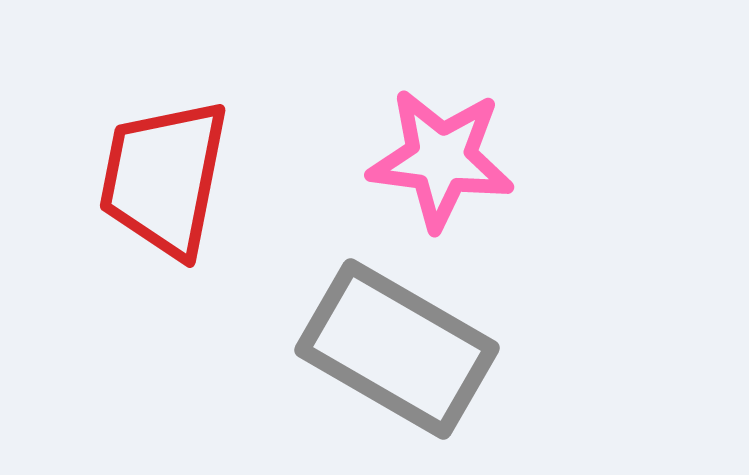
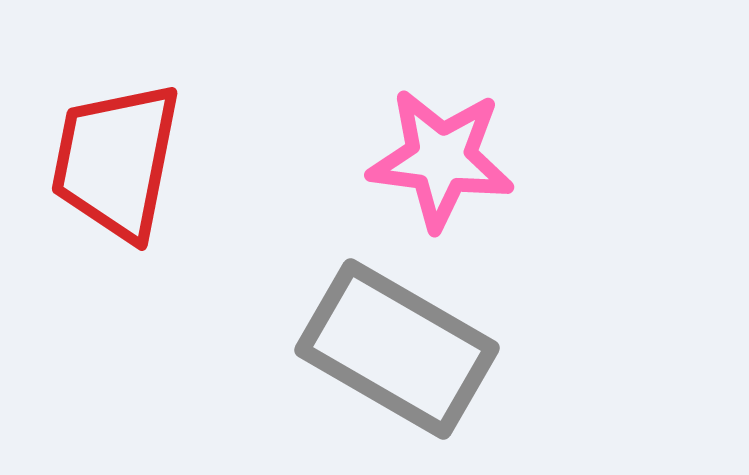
red trapezoid: moved 48 px left, 17 px up
